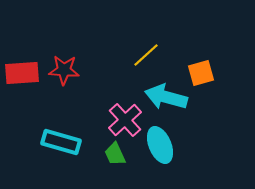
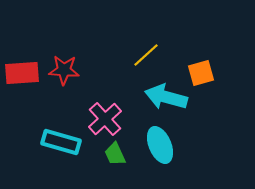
pink cross: moved 20 px left, 1 px up
